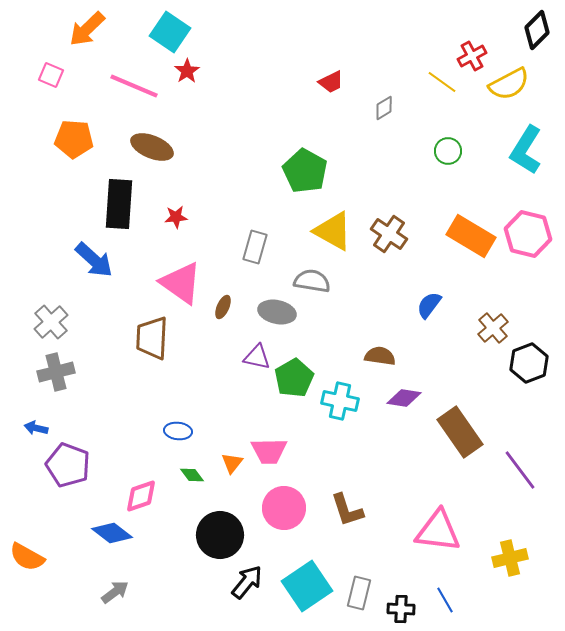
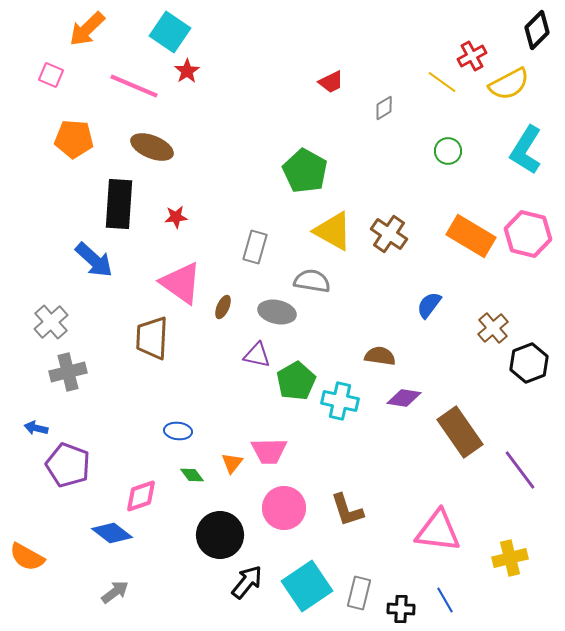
purple triangle at (257, 357): moved 2 px up
gray cross at (56, 372): moved 12 px right
green pentagon at (294, 378): moved 2 px right, 3 px down
